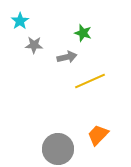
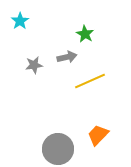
green star: moved 2 px right, 1 px down; rotated 12 degrees clockwise
gray star: moved 20 px down; rotated 12 degrees counterclockwise
